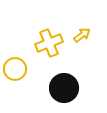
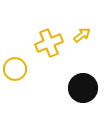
black circle: moved 19 px right
